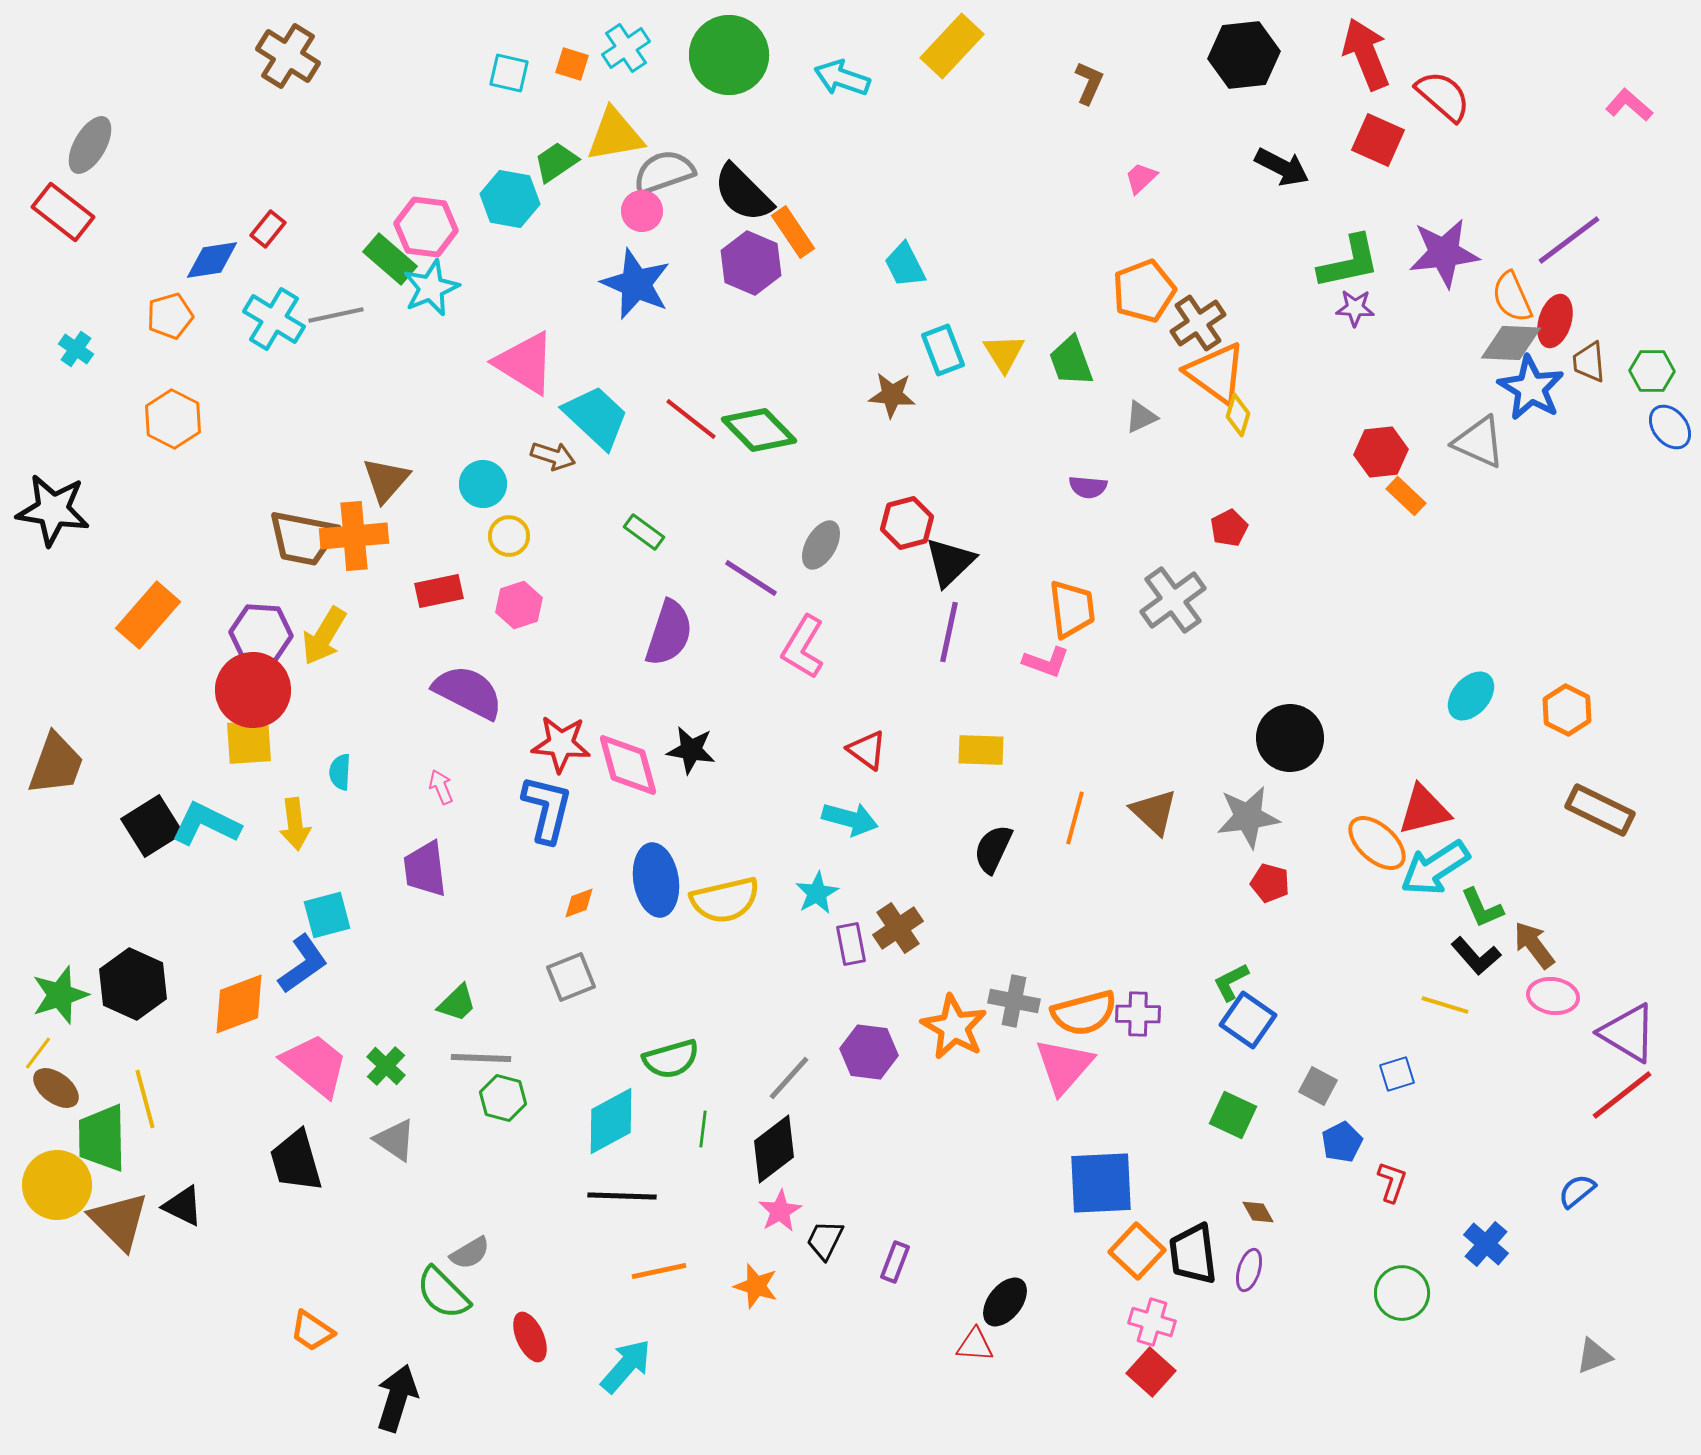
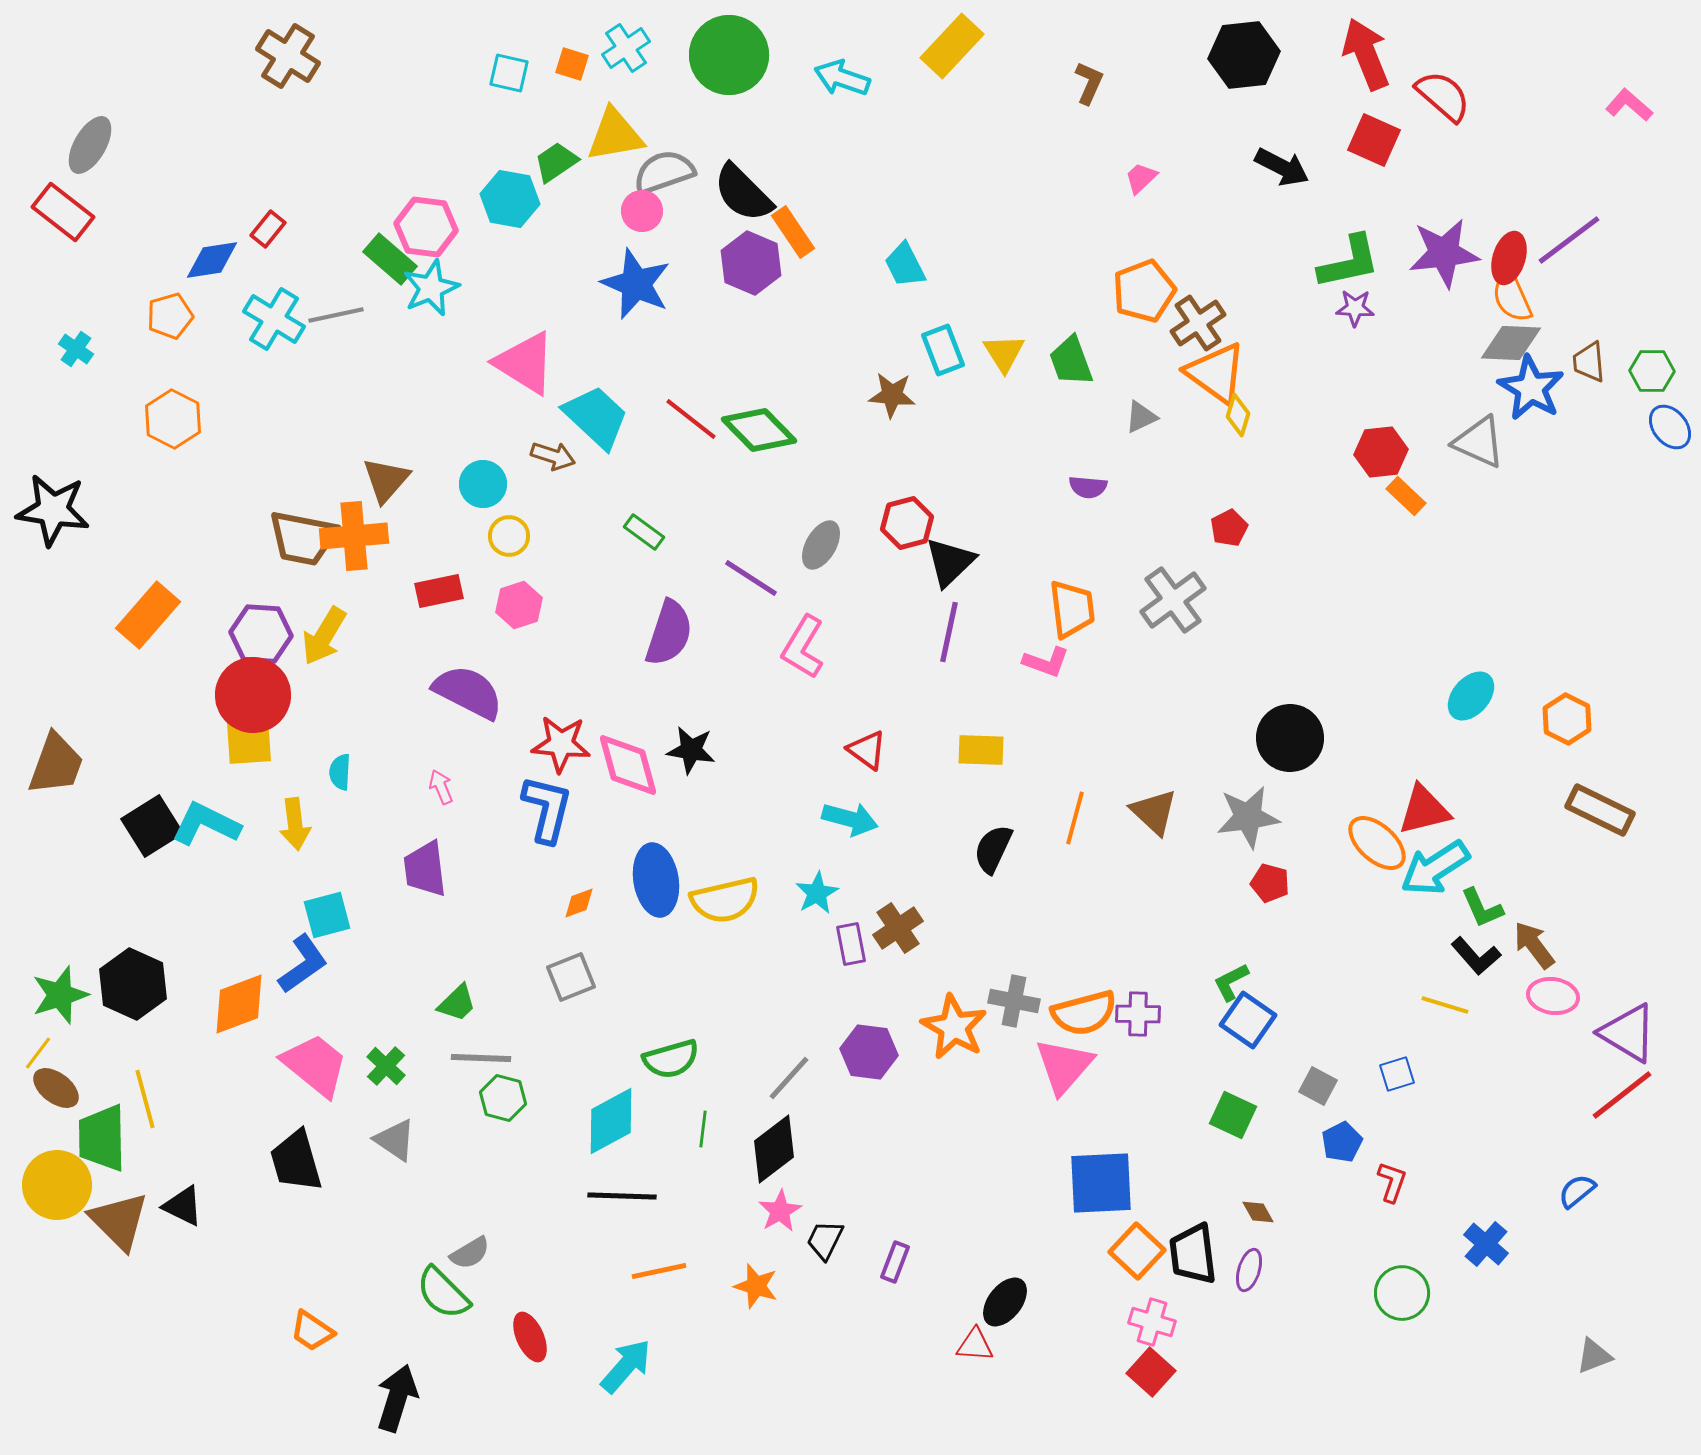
red square at (1378, 140): moved 4 px left
red ellipse at (1555, 321): moved 46 px left, 63 px up
red circle at (253, 690): moved 5 px down
orange hexagon at (1567, 710): moved 9 px down
